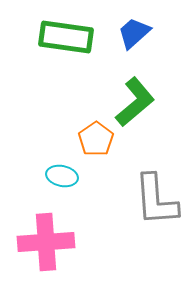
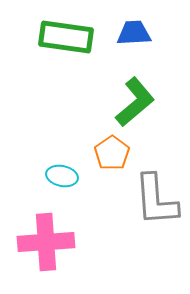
blue trapezoid: rotated 39 degrees clockwise
orange pentagon: moved 16 px right, 14 px down
